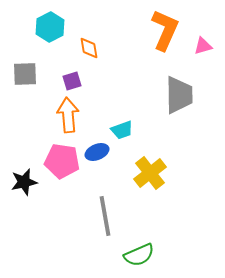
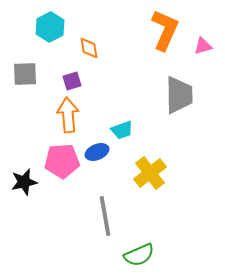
pink pentagon: rotated 12 degrees counterclockwise
